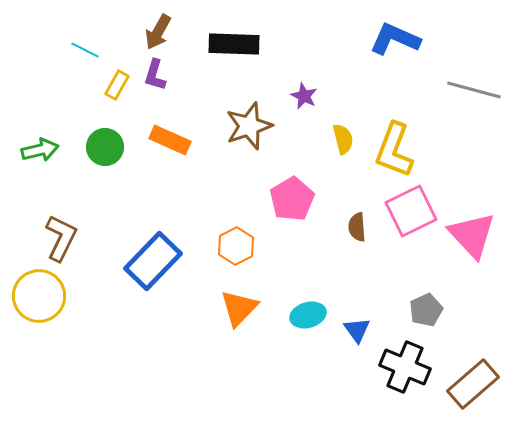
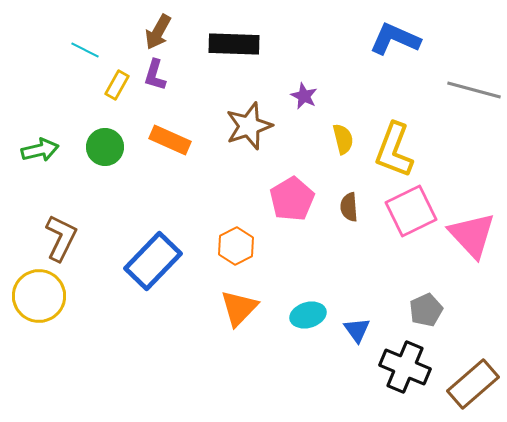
brown semicircle: moved 8 px left, 20 px up
